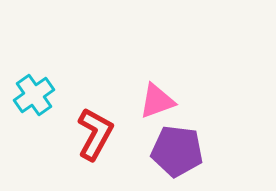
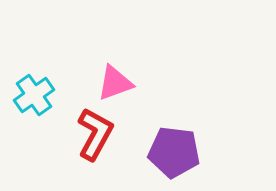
pink triangle: moved 42 px left, 18 px up
purple pentagon: moved 3 px left, 1 px down
